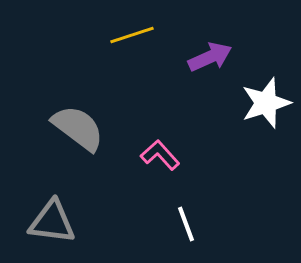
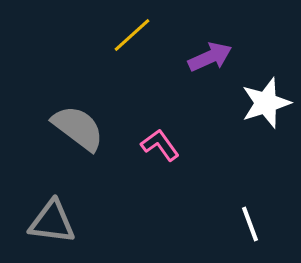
yellow line: rotated 24 degrees counterclockwise
pink L-shape: moved 10 px up; rotated 6 degrees clockwise
white line: moved 64 px right
